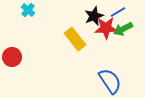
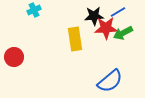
cyan cross: moved 6 px right; rotated 24 degrees clockwise
black star: rotated 18 degrees clockwise
green arrow: moved 4 px down
yellow rectangle: rotated 30 degrees clockwise
red circle: moved 2 px right
blue semicircle: rotated 84 degrees clockwise
